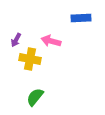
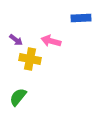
purple arrow: rotated 80 degrees counterclockwise
green semicircle: moved 17 px left
